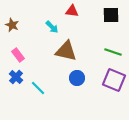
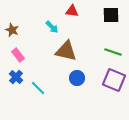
brown star: moved 5 px down
